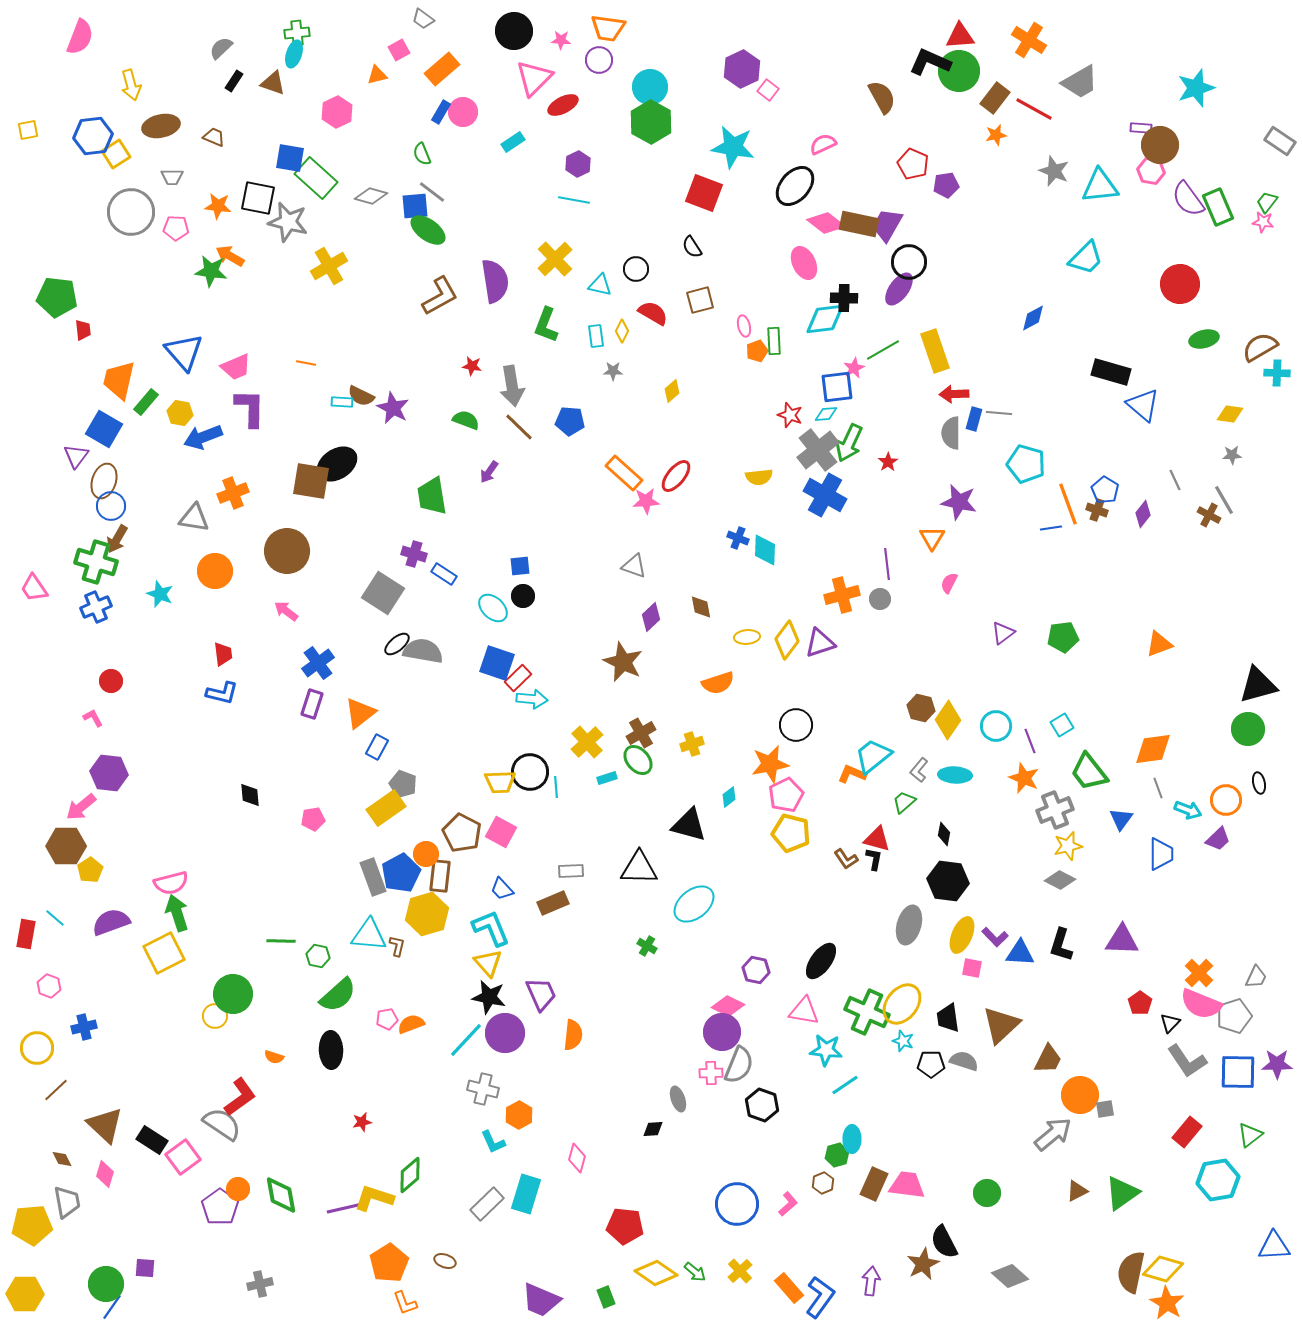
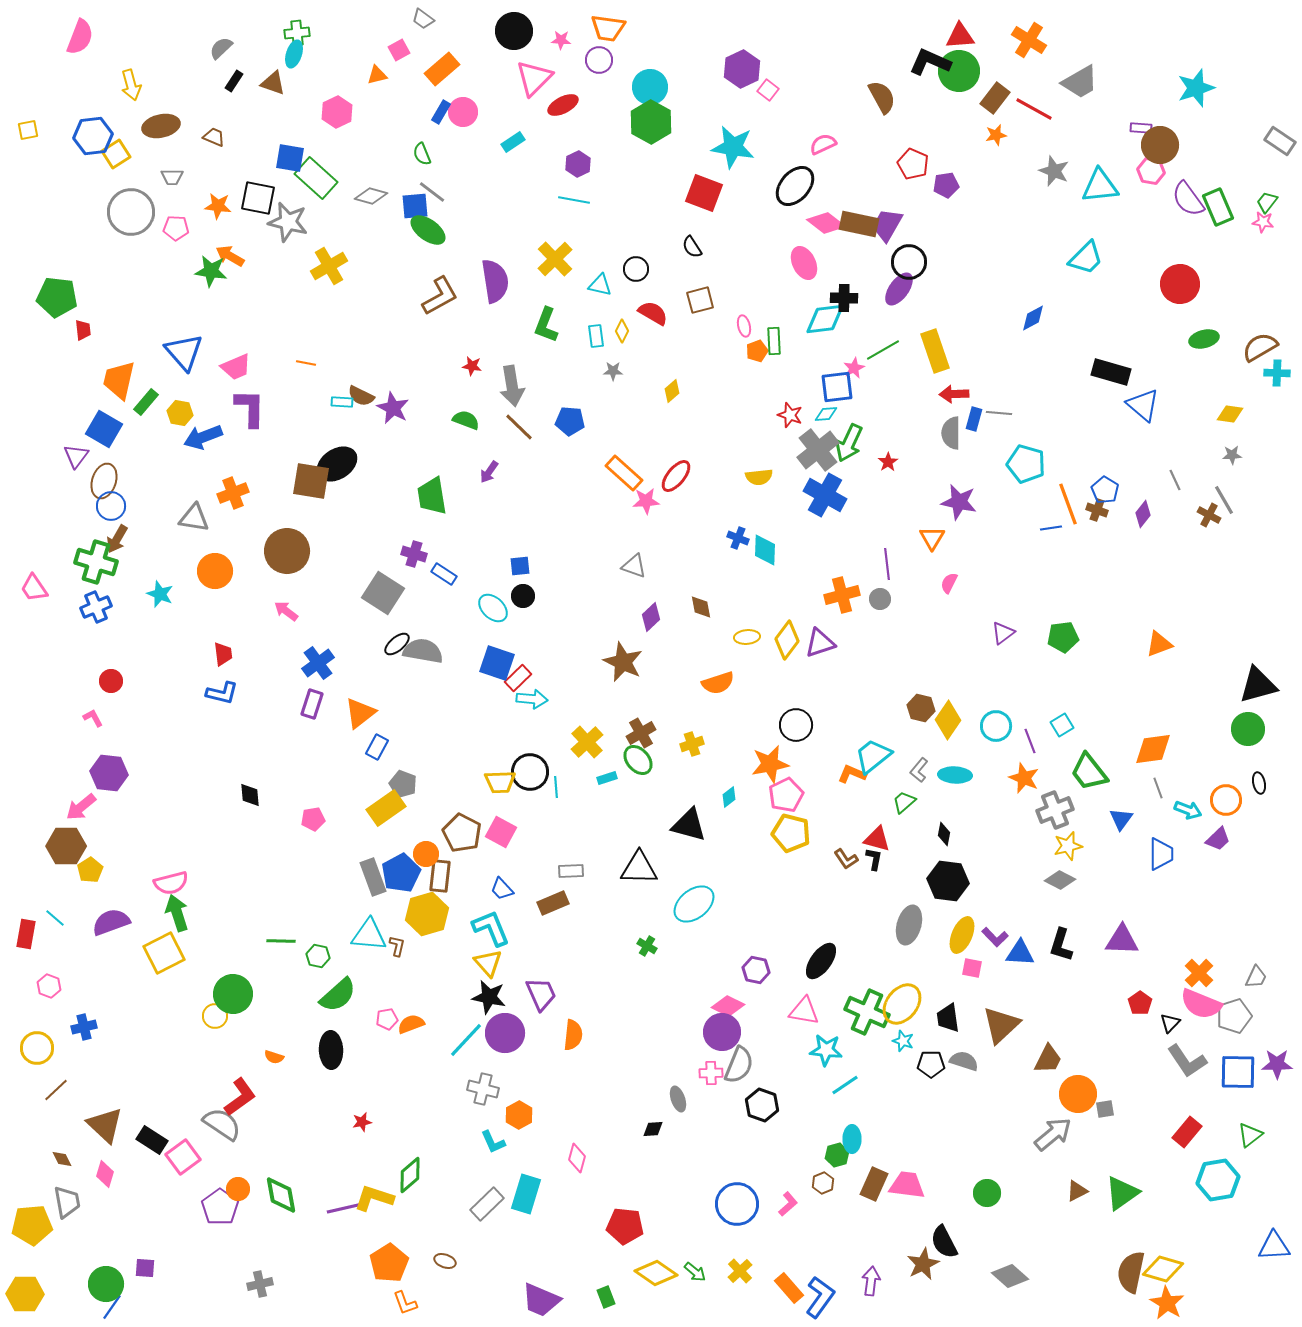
orange circle at (1080, 1095): moved 2 px left, 1 px up
